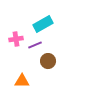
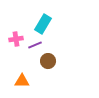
cyan rectangle: rotated 30 degrees counterclockwise
